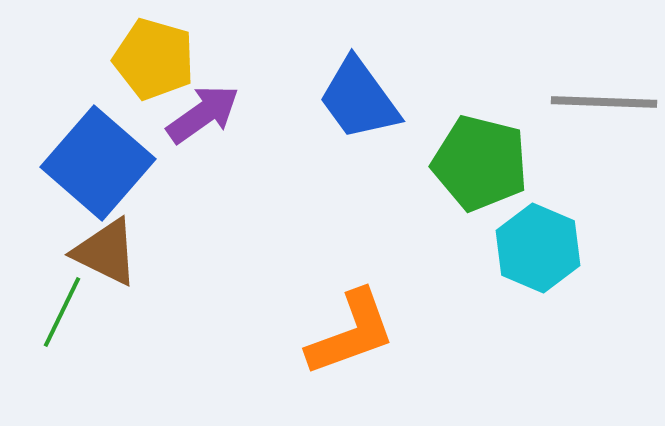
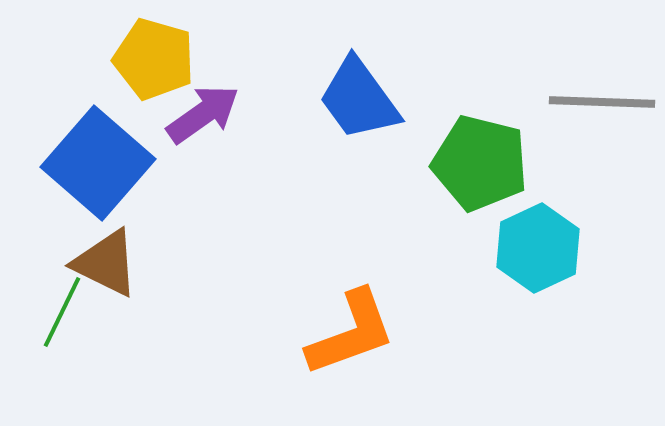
gray line: moved 2 px left
cyan hexagon: rotated 12 degrees clockwise
brown triangle: moved 11 px down
